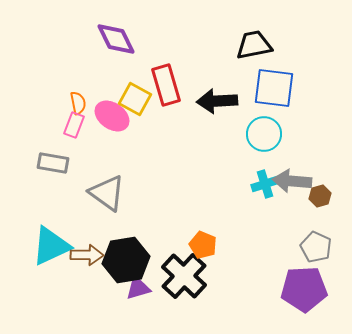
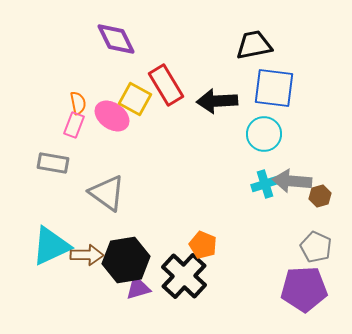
red rectangle: rotated 15 degrees counterclockwise
